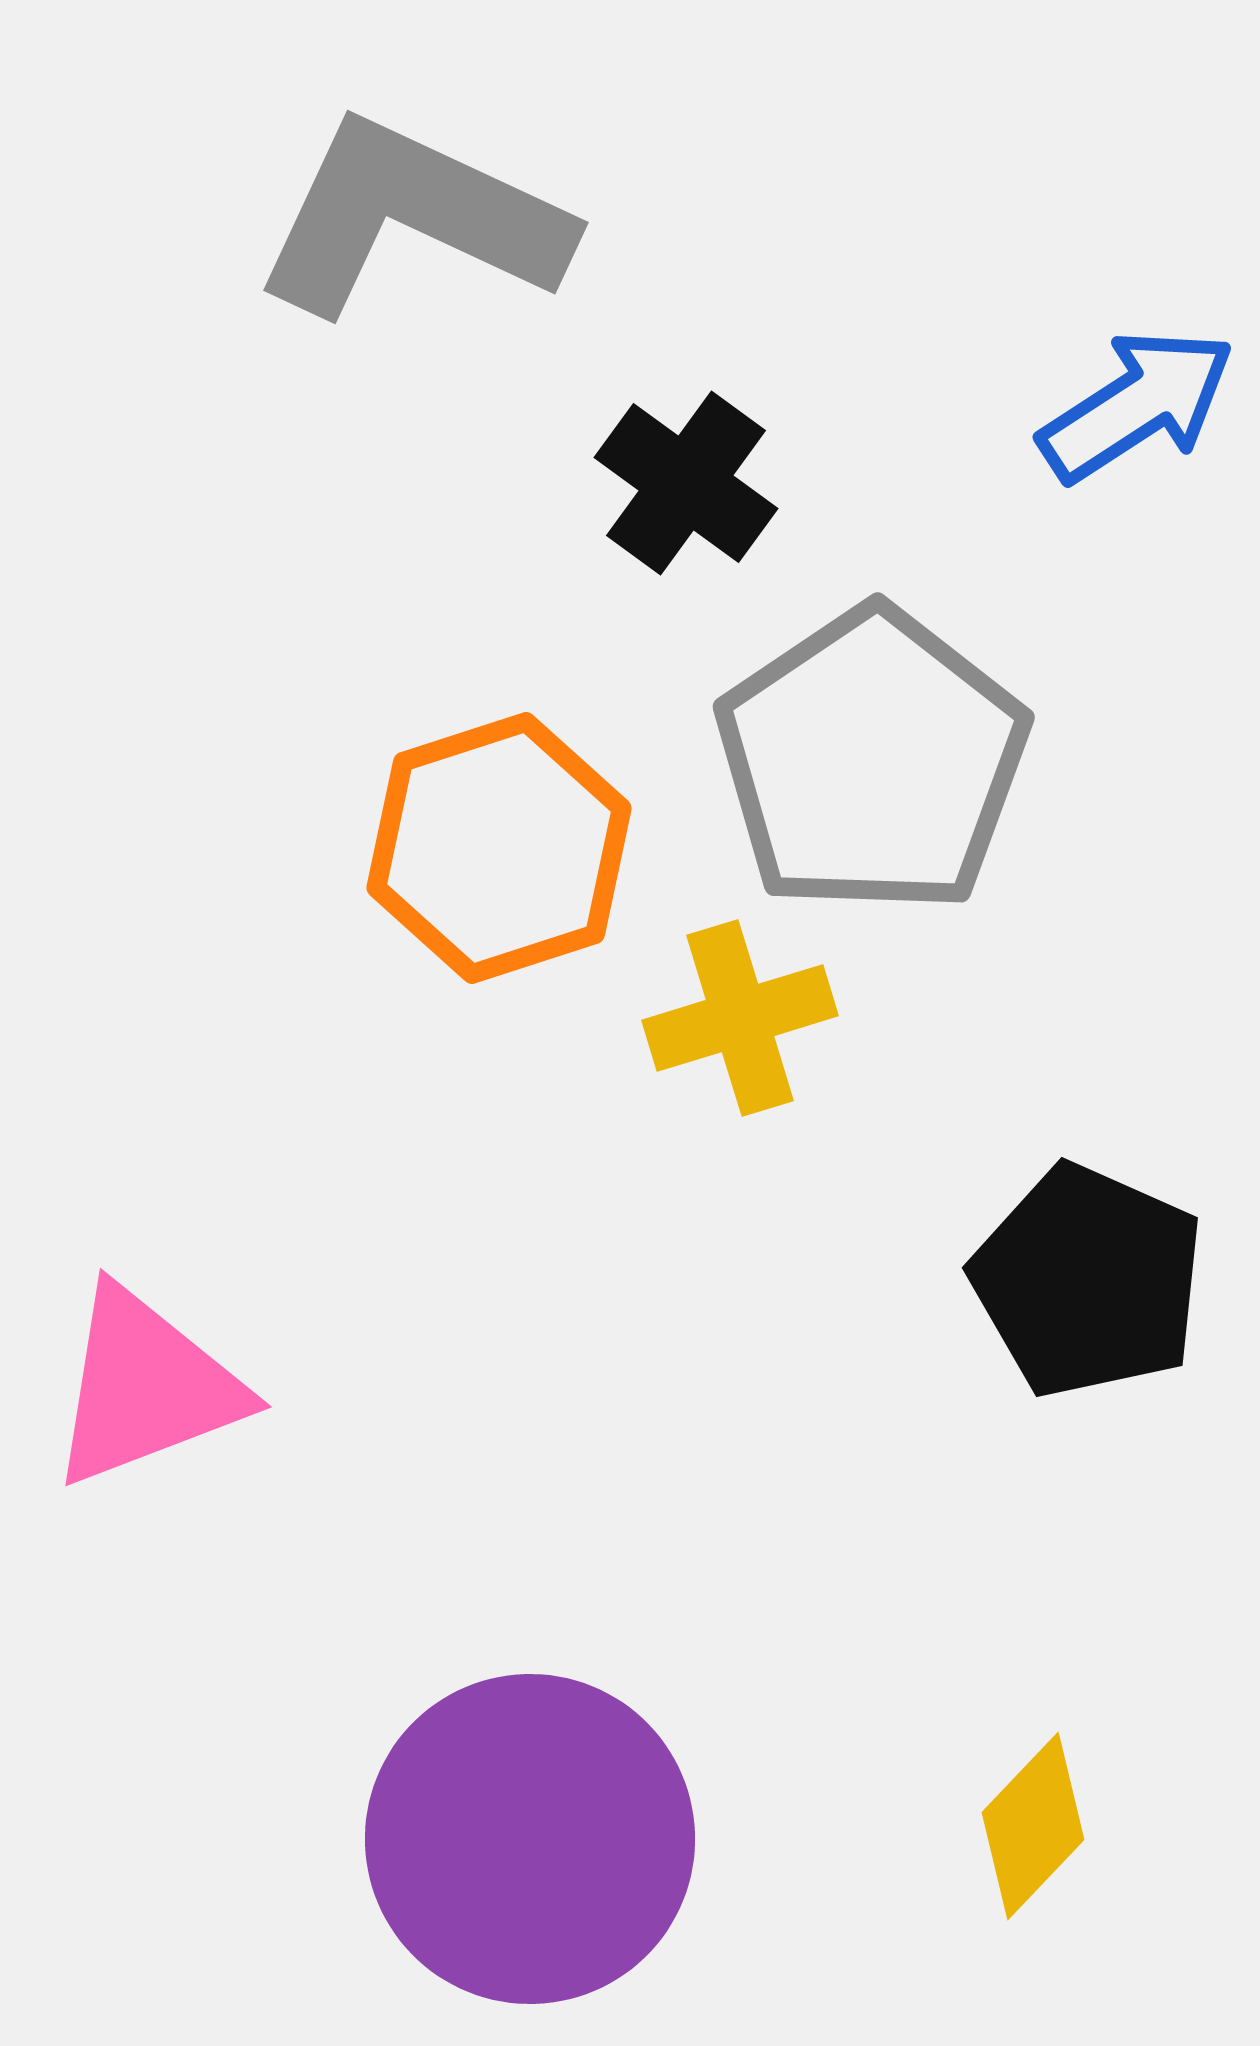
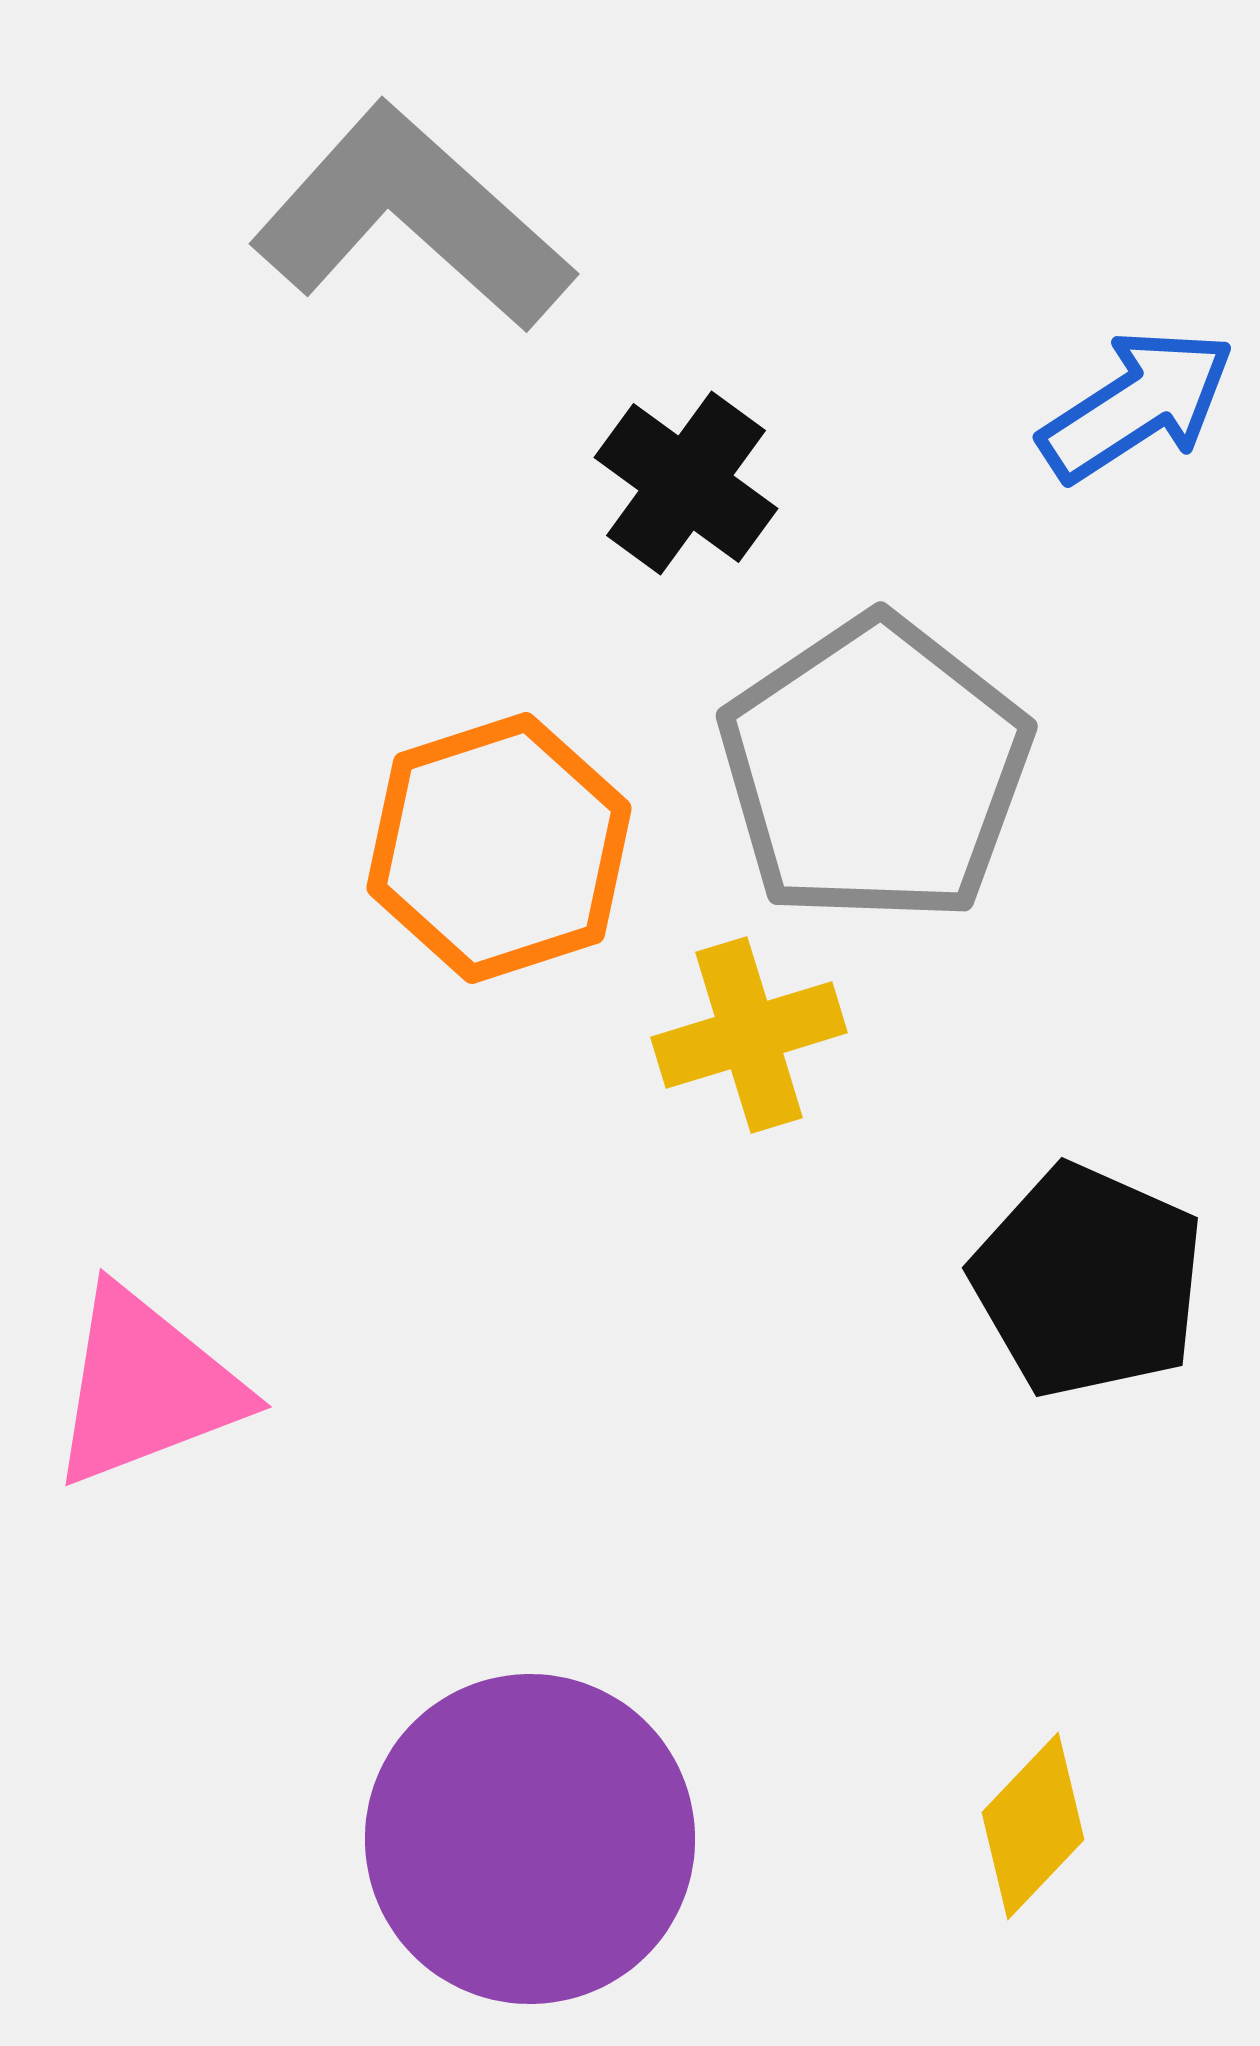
gray L-shape: rotated 17 degrees clockwise
gray pentagon: moved 3 px right, 9 px down
yellow cross: moved 9 px right, 17 px down
